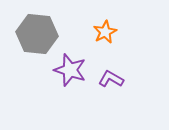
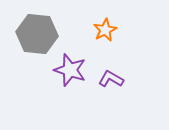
orange star: moved 2 px up
